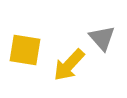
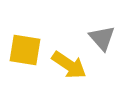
yellow arrow: rotated 99 degrees counterclockwise
